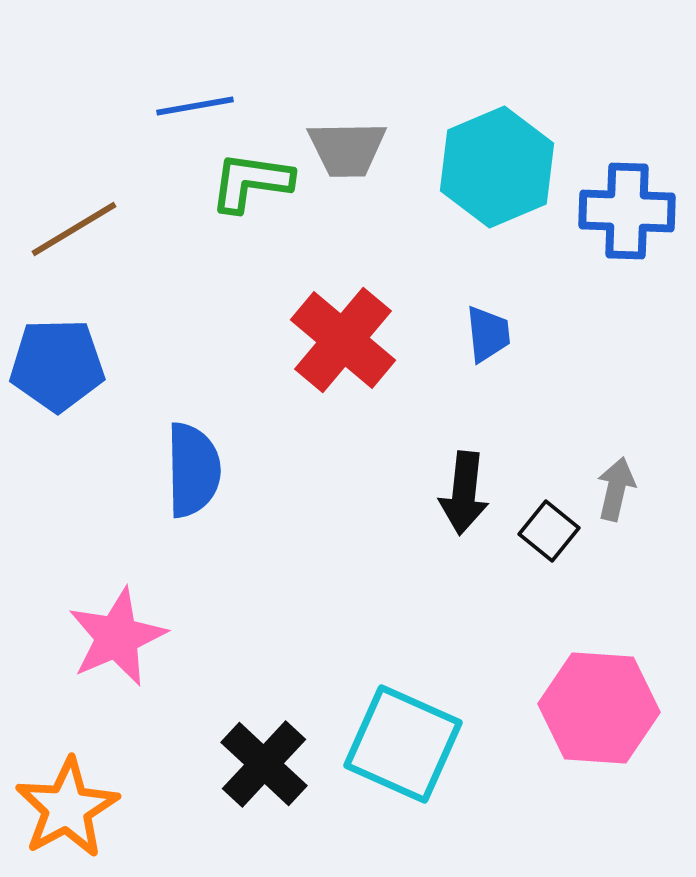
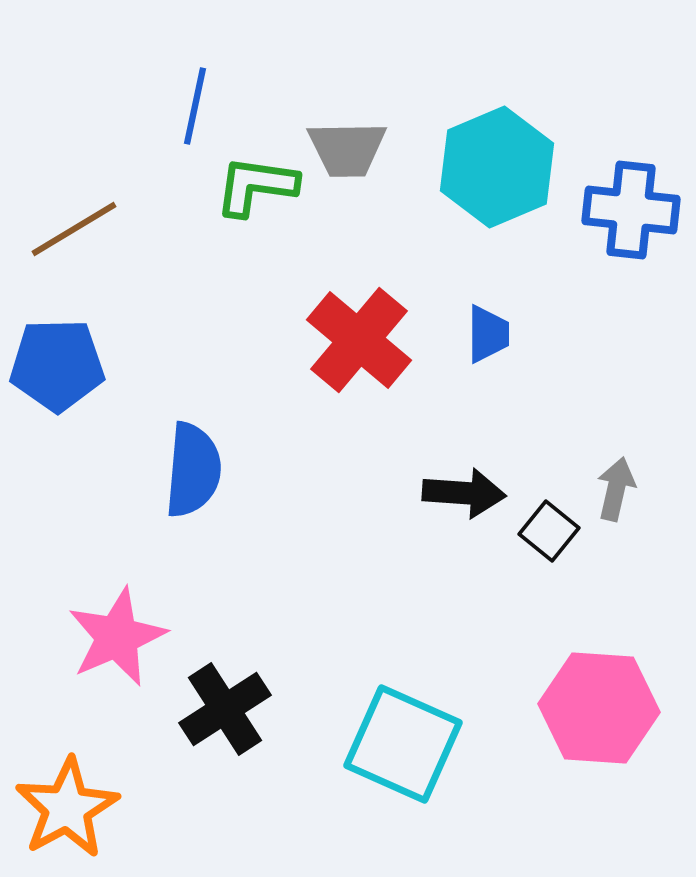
blue line: rotated 68 degrees counterclockwise
green L-shape: moved 5 px right, 4 px down
blue cross: moved 4 px right, 1 px up; rotated 4 degrees clockwise
blue trapezoid: rotated 6 degrees clockwise
red cross: moved 16 px right
blue semicircle: rotated 6 degrees clockwise
black arrow: rotated 92 degrees counterclockwise
black cross: moved 39 px left, 55 px up; rotated 14 degrees clockwise
